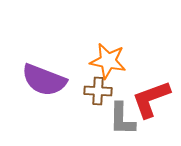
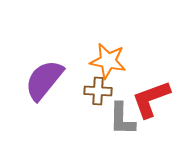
purple semicircle: rotated 108 degrees clockwise
